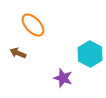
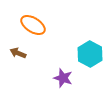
orange ellipse: rotated 15 degrees counterclockwise
